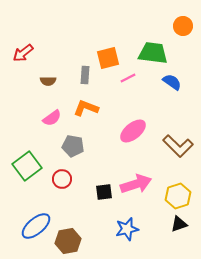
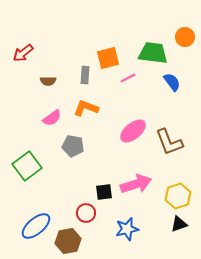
orange circle: moved 2 px right, 11 px down
blue semicircle: rotated 18 degrees clockwise
brown L-shape: moved 9 px left, 4 px up; rotated 24 degrees clockwise
red circle: moved 24 px right, 34 px down
